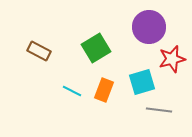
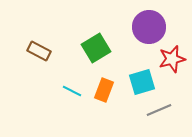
gray line: rotated 30 degrees counterclockwise
